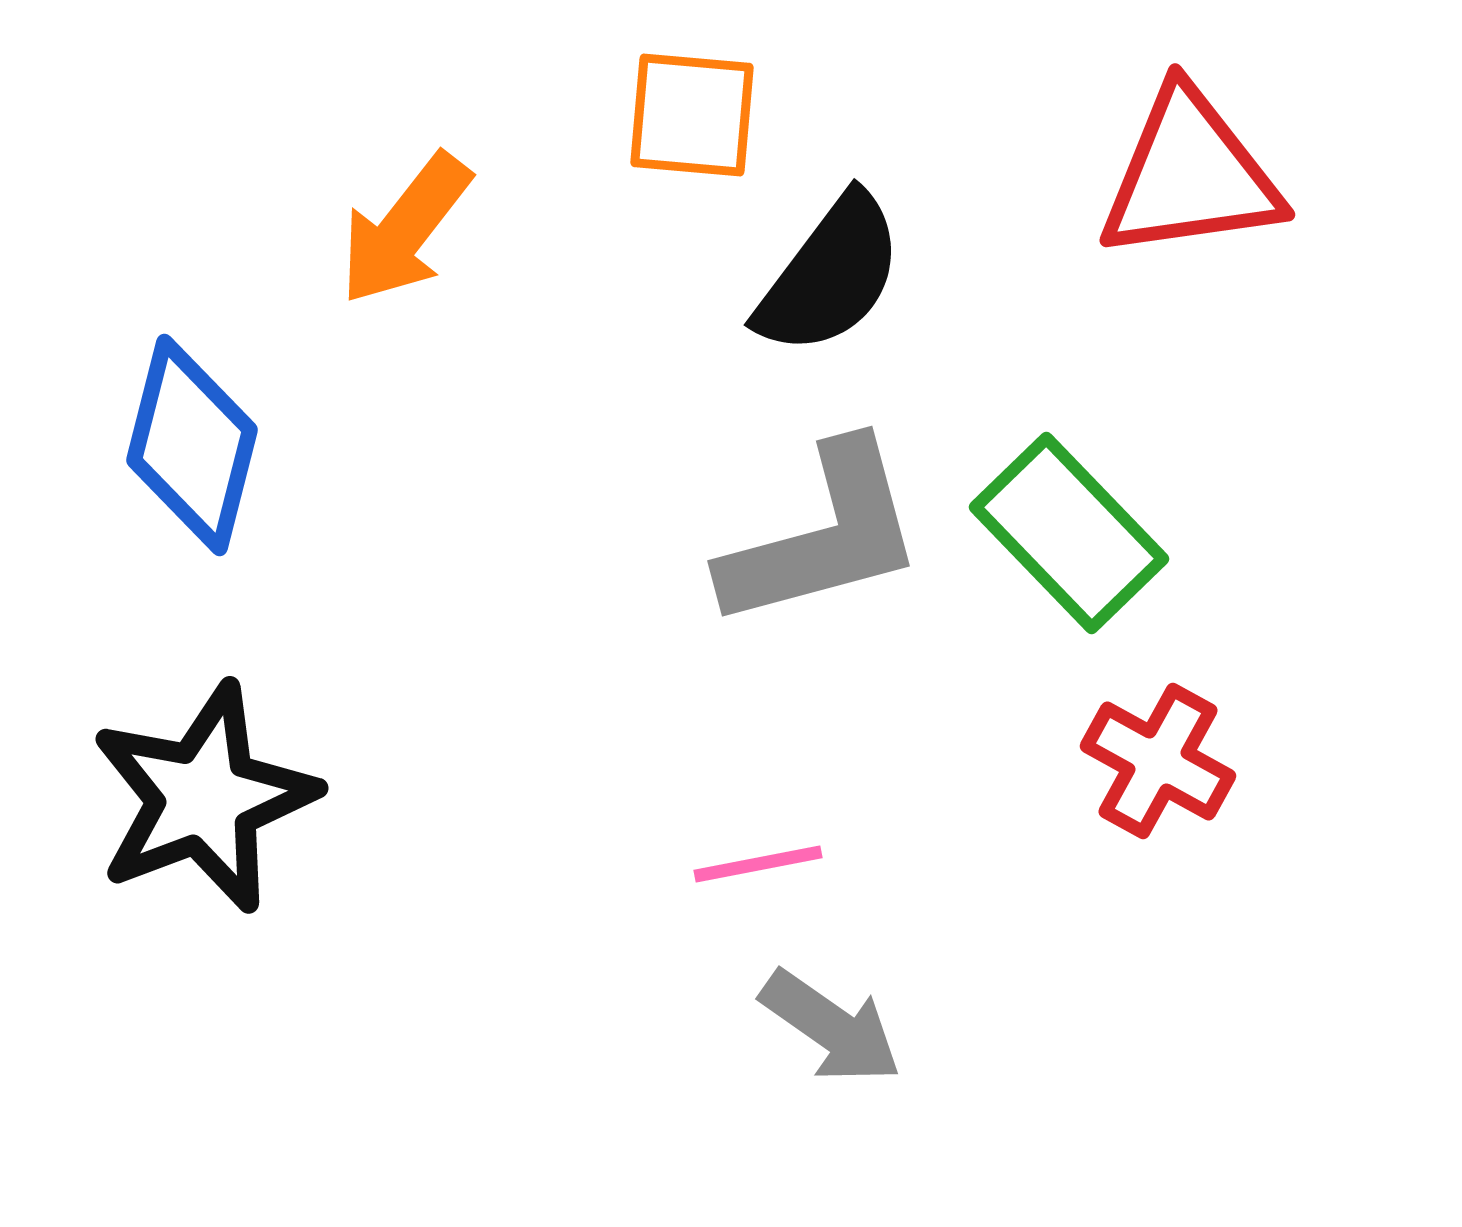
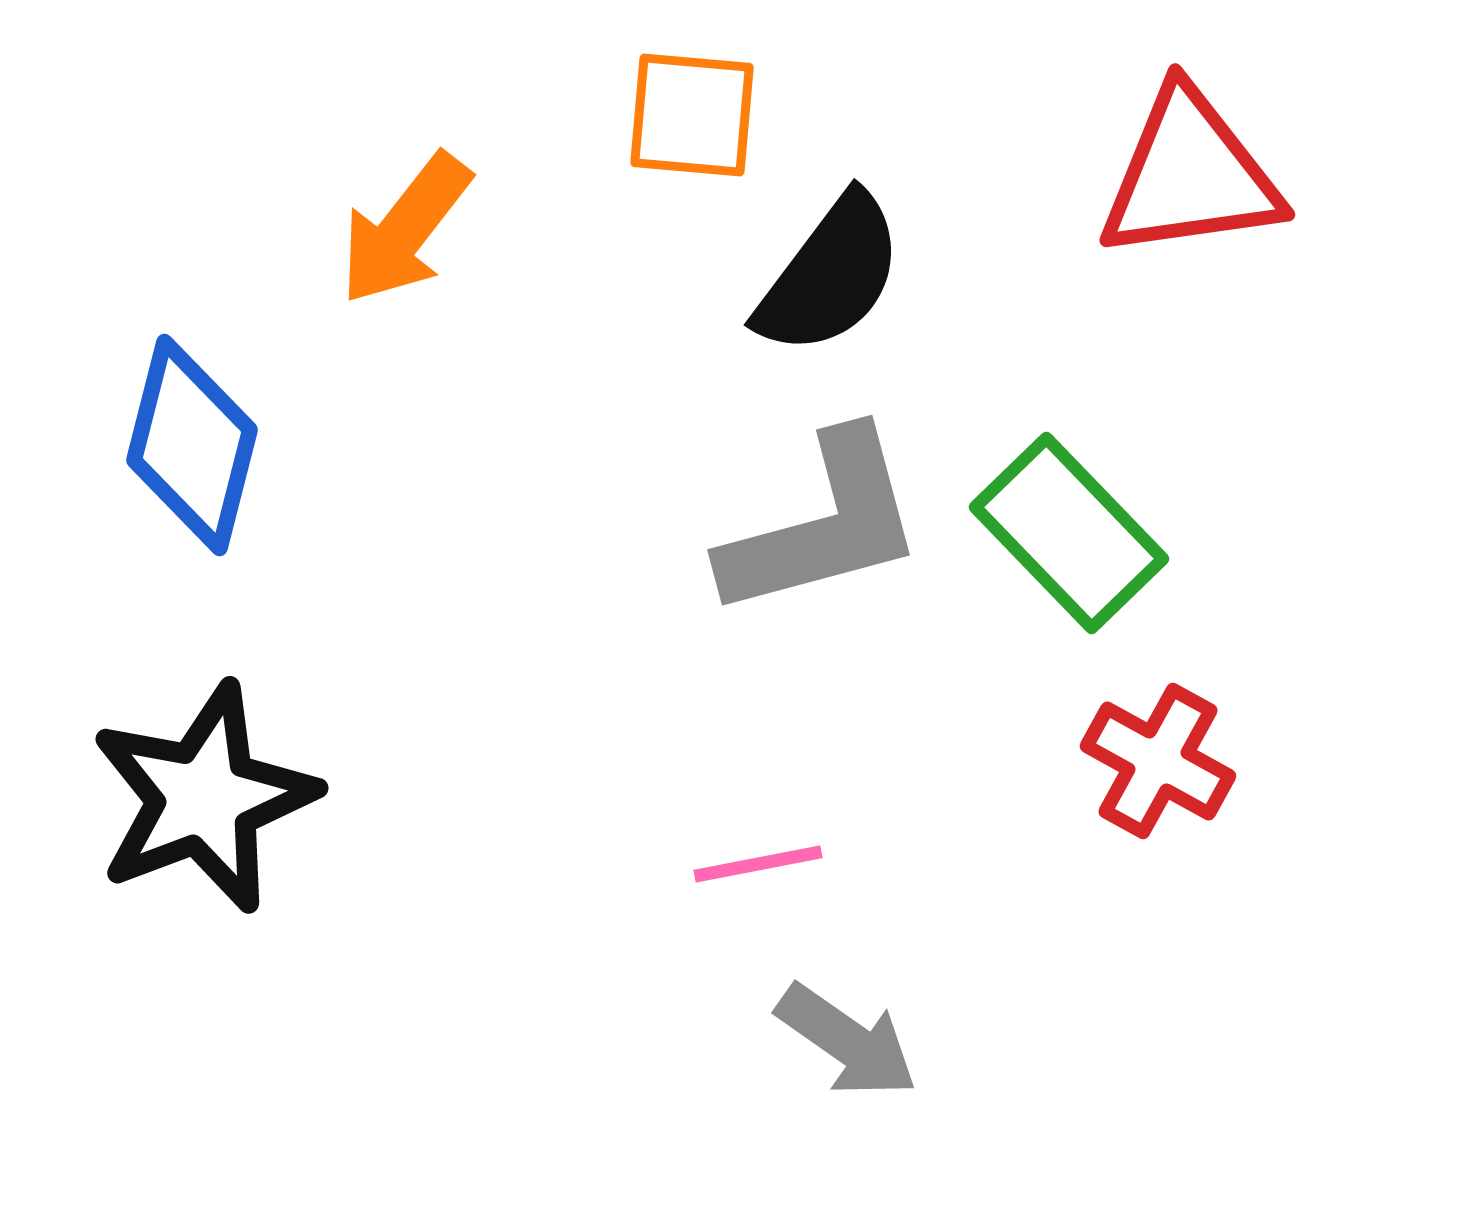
gray L-shape: moved 11 px up
gray arrow: moved 16 px right, 14 px down
